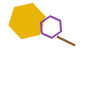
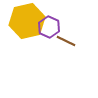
purple hexagon: moved 2 px left
